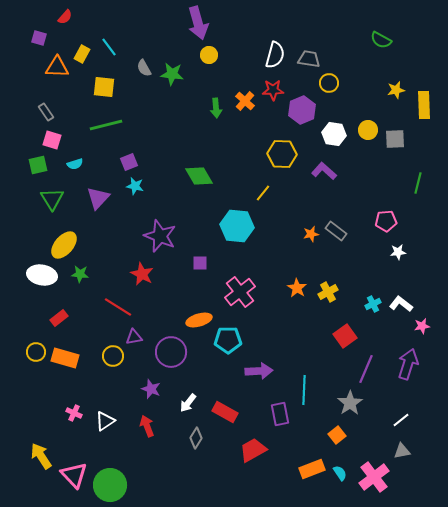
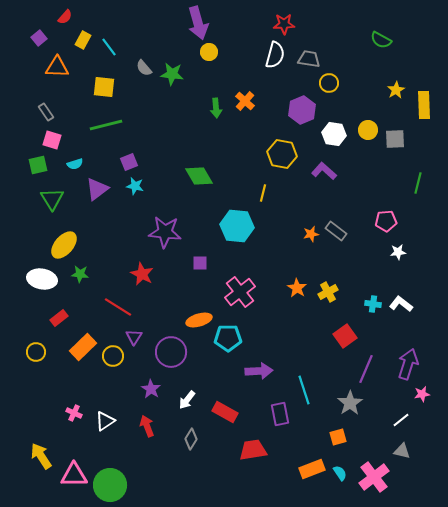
purple square at (39, 38): rotated 35 degrees clockwise
yellow rectangle at (82, 54): moved 1 px right, 14 px up
yellow circle at (209, 55): moved 3 px up
gray semicircle at (144, 68): rotated 12 degrees counterclockwise
red star at (273, 90): moved 11 px right, 66 px up
yellow star at (396, 90): rotated 18 degrees counterclockwise
yellow hexagon at (282, 154): rotated 8 degrees clockwise
yellow line at (263, 193): rotated 24 degrees counterclockwise
purple triangle at (98, 198): moved 1 px left, 9 px up; rotated 10 degrees clockwise
purple star at (160, 236): moved 5 px right, 4 px up; rotated 16 degrees counterclockwise
white ellipse at (42, 275): moved 4 px down
cyan cross at (373, 304): rotated 35 degrees clockwise
pink star at (422, 326): moved 68 px down
purple triangle at (134, 337): rotated 48 degrees counterclockwise
cyan pentagon at (228, 340): moved 2 px up
orange rectangle at (65, 358): moved 18 px right, 11 px up; rotated 60 degrees counterclockwise
purple star at (151, 389): rotated 12 degrees clockwise
cyan line at (304, 390): rotated 20 degrees counterclockwise
white arrow at (188, 403): moved 1 px left, 3 px up
orange square at (337, 435): moved 1 px right, 2 px down; rotated 24 degrees clockwise
gray diamond at (196, 438): moved 5 px left, 1 px down
red trapezoid at (253, 450): rotated 20 degrees clockwise
gray triangle at (402, 451): rotated 24 degrees clockwise
pink triangle at (74, 475): rotated 48 degrees counterclockwise
